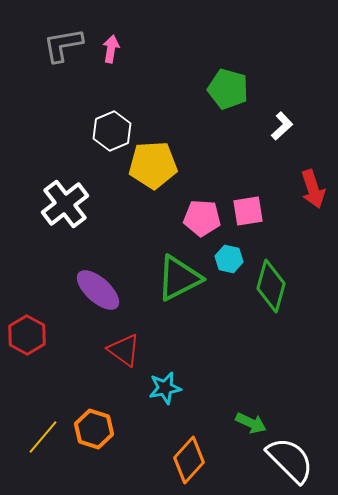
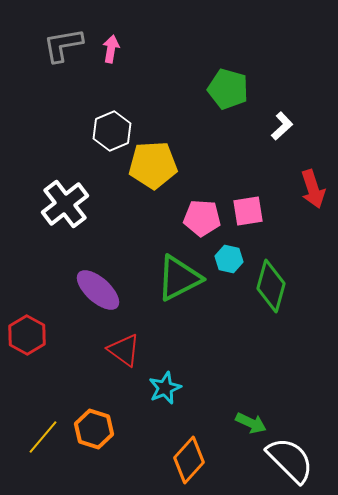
cyan star: rotated 12 degrees counterclockwise
